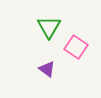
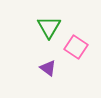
purple triangle: moved 1 px right, 1 px up
